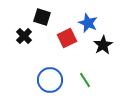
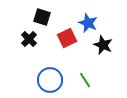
black cross: moved 5 px right, 3 px down
black star: rotated 18 degrees counterclockwise
